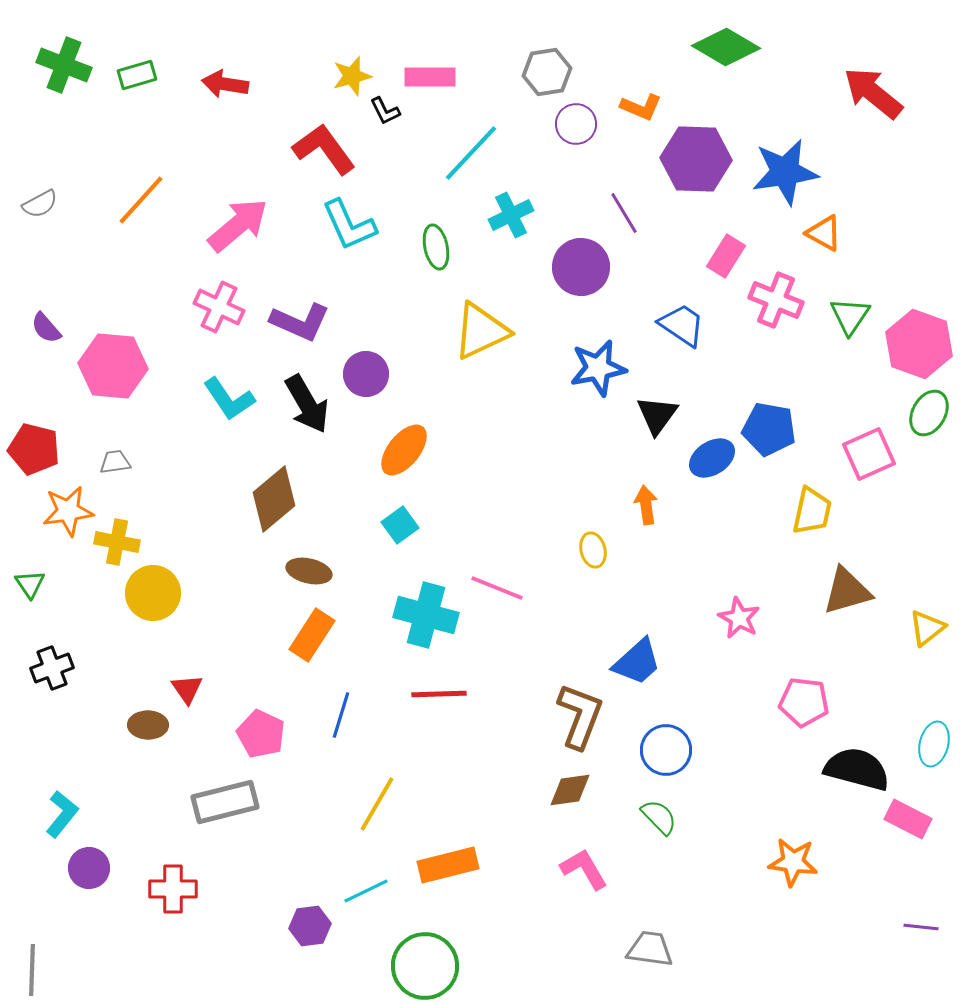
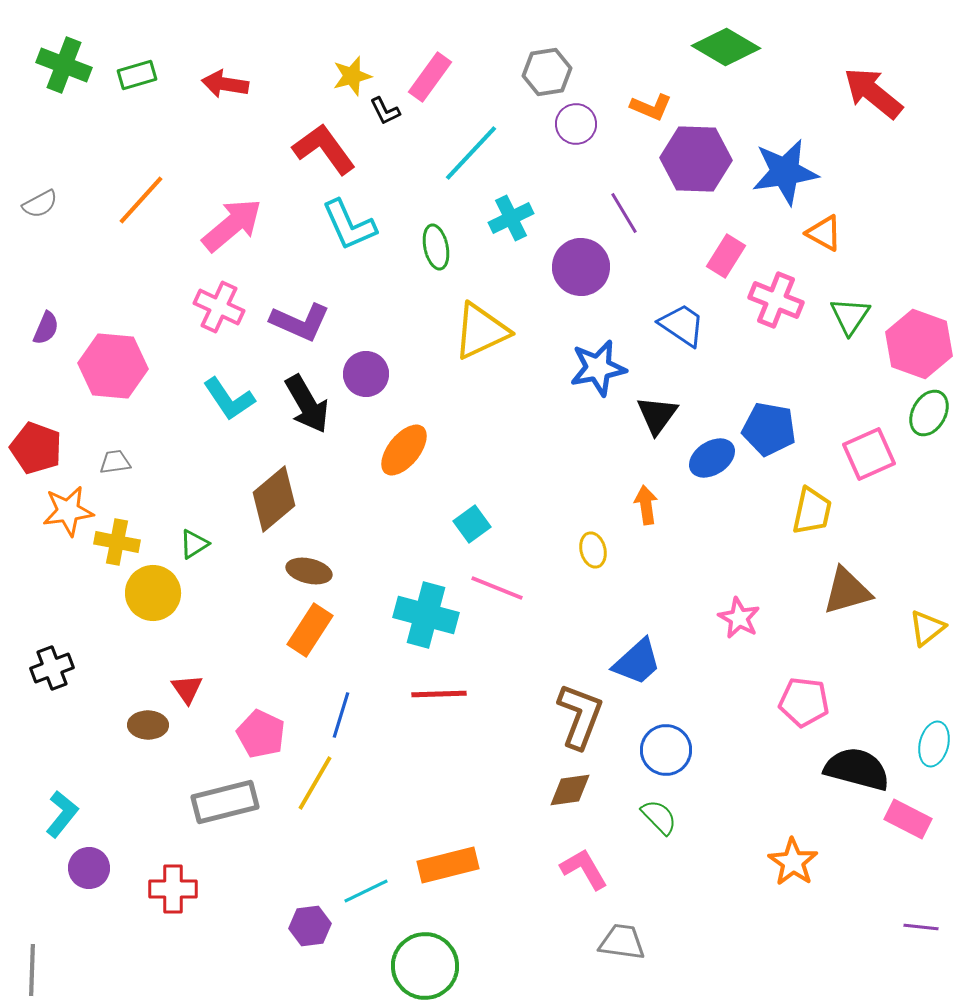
pink rectangle at (430, 77): rotated 54 degrees counterclockwise
orange L-shape at (641, 107): moved 10 px right
cyan cross at (511, 215): moved 3 px down
pink arrow at (238, 225): moved 6 px left
purple semicircle at (46, 328): rotated 116 degrees counterclockwise
red pentagon at (34, 449): moved 2 px right, 1 px up; rotated 6 degrees clockwise
cyan square at (400, 525): moved 72 px right, 1 px up
green triangle at (30, 584): moved 164 px right, 40 px up; rotated 32 degrees clockwise
orange rectangle at (312, 635): moved 2 px left, 5 px up
yellow line at (377, 804): moved 62 px left, 21 px up
orange star at (793, 862): rotated 27 degrees clockwise
gray trapezoid at (650, 949): moved 28 px left, 7 px up
